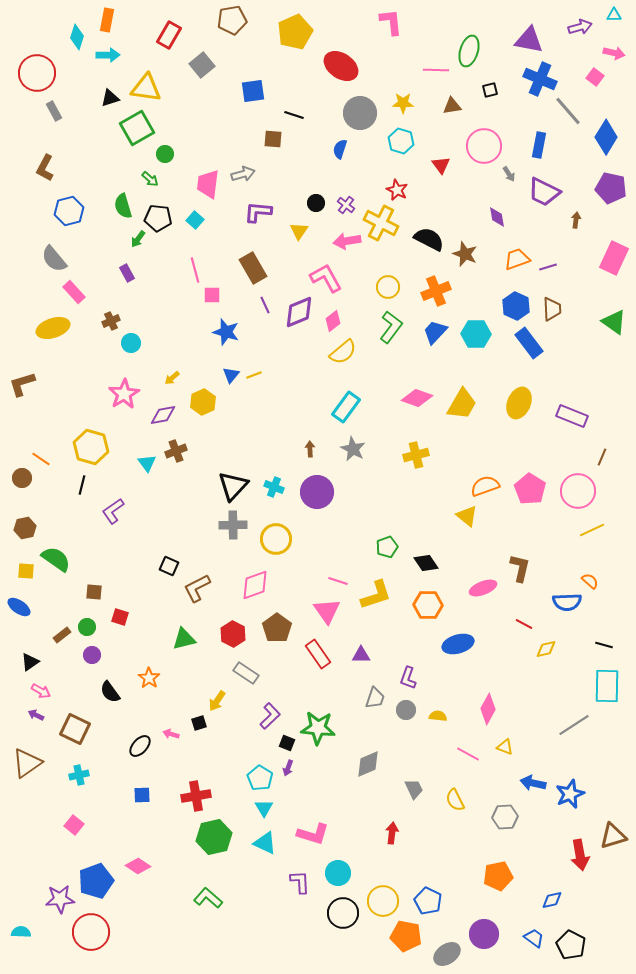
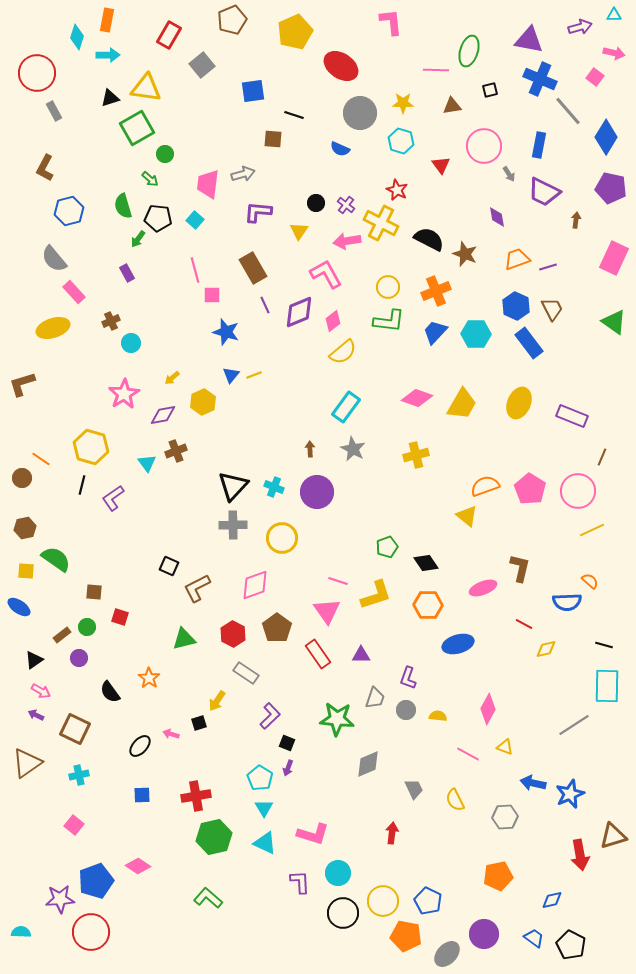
brown pentagon at (232, 20): rotated 12 degrees counterclockwise
blue semicircle at (340, 149): rotated 84 degrees counterclockwise
pink L-shape at (326, 278): moved 4 px up
brown trapezoid at (552, 309): rotated 25 degrees counterclockwise
green L-shape at (391, 327): moved 2 px left, 6 px up; rotated 60 degrees clockwise
purple L-shape at (113, 511): moved 13 px up
yellow circle at (276, 539): moved 6 px right, 1 px up
purple circle at (92, 655): moved 13 px left, 3 px down
black triangle at (30, 662): moved 4 px right, 2 px up
green star at (318, 728): moved 19 px right, 9 px up
gray ellipse at (447, 954): rotated 12 degrees counterclockwise
